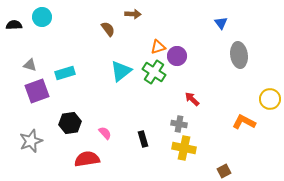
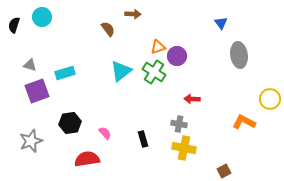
black semicircle: rotated 70 degrees counterclockwise
red arrow: rotated 42 degrees counterclockwise
